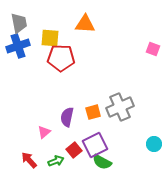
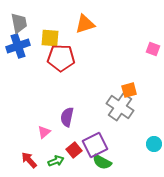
orange triangle: rotated 20 degrees counterclockwise
gray cross: rotated 32 degrees counterclockwise
orange square: moved 36 px right, 22 px up
